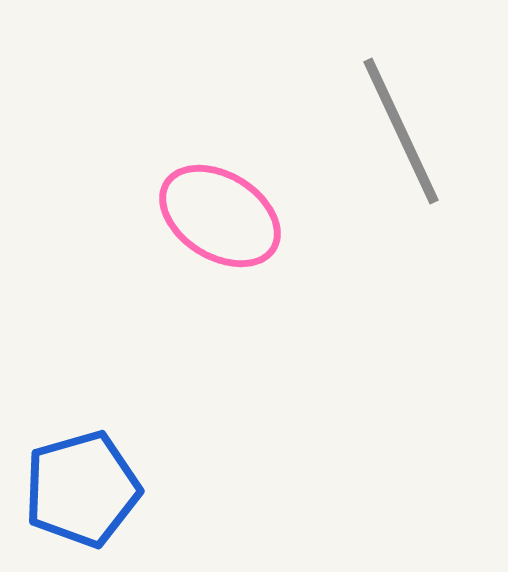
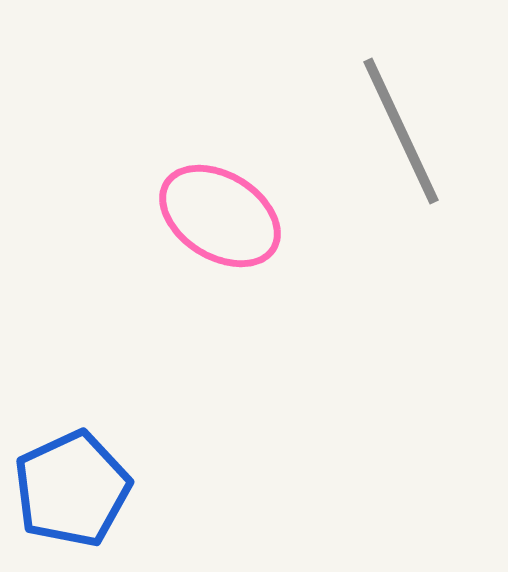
blue pentagon: moved 10 px left; rotated 9 degrees counterclockwise
